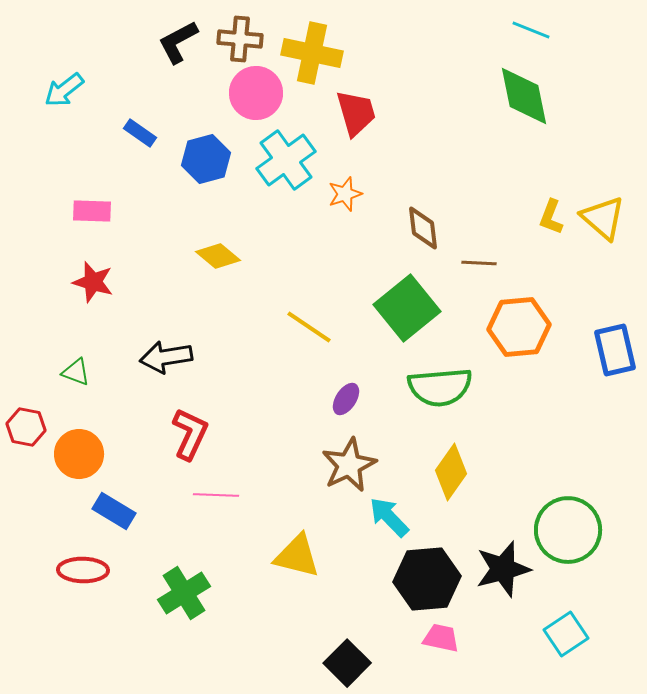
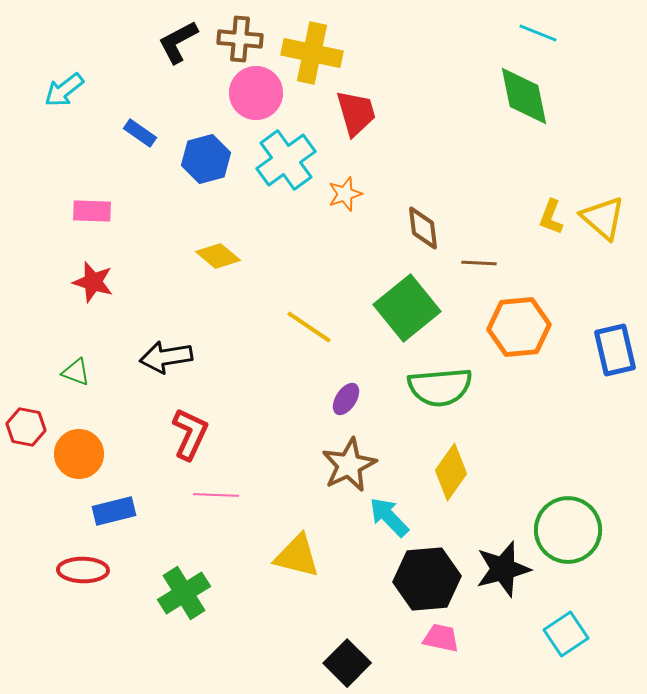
cyan line at (531, 30): moved 7 px right, 3 px down
blue rectangle at (114, 511): rotated 45 degrees counterclockwise
